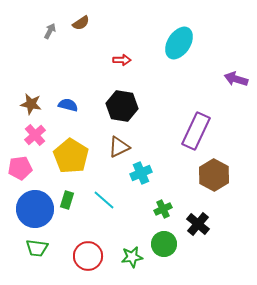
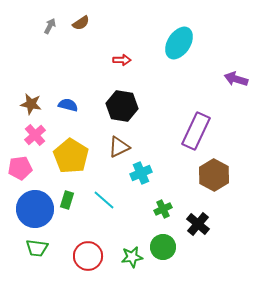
gray arrow: moved 5 px up
green circle: moved 1 px left, 3 px down
